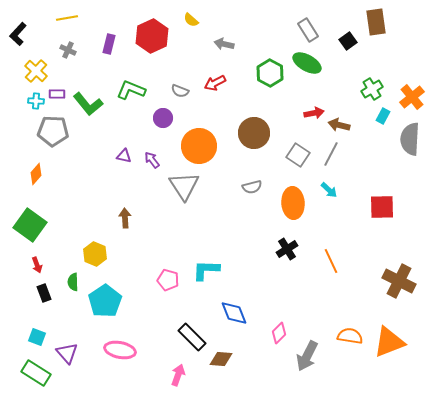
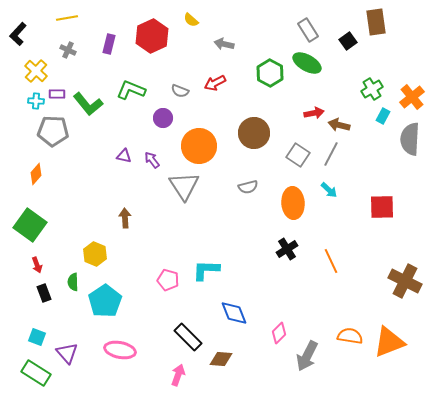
gray semicircle at (252, 187): moved 4 px left
brown cross at (399, 281): moved 6 px right
black rectangle at (192, 337): moved 4 px left
